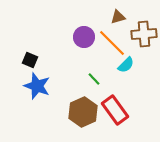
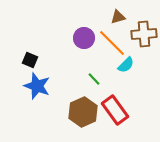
purple circle: moved 1 px down
